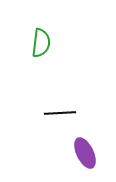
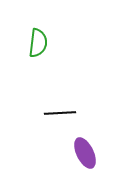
green semicircle: moved 3 px left
